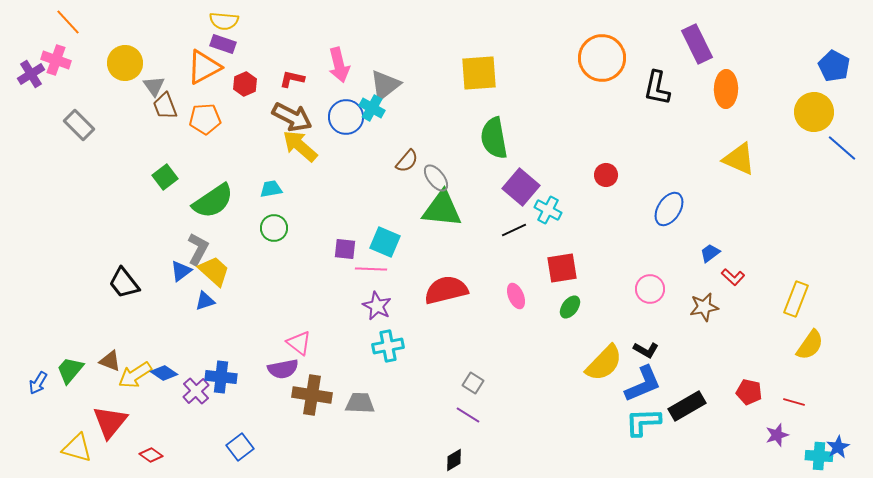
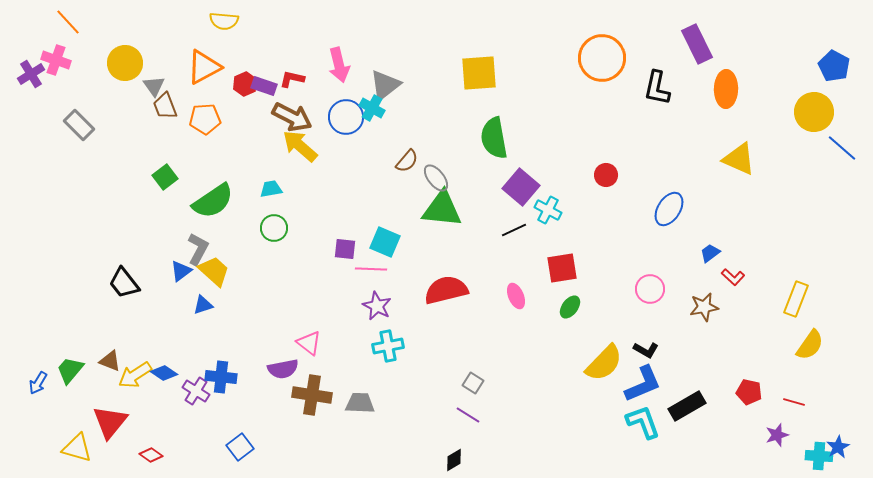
purple rectangle at (223, 44): moved 41 px right, 42 px down
blue triangle at (205, 301): moved 2 px left, 4 px down
pink triangle at (299, 343): moved 10 px right
purple cross at (196, 391): rotated 16 degrees counterclockwise
cyan L-shape at (643, 422): rotated 72 degrees clockwise
